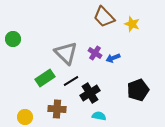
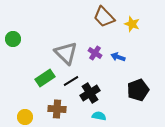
blue arrow: moved 5 px right, 1 px up; rotated 40 degrees clockwise
